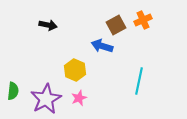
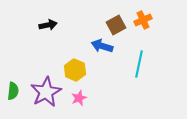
black arrow: rotated 24 degrees counterclockwise
cyan line: moved 17 px up
purple star: moved 7 px up
